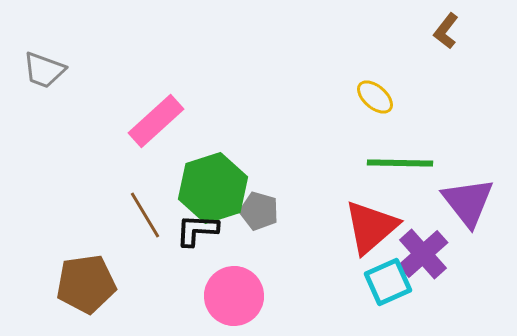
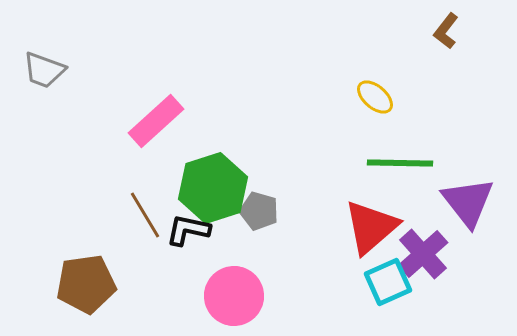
black L-shape: moved 9 px left; rotated 9 degrees clockwise
